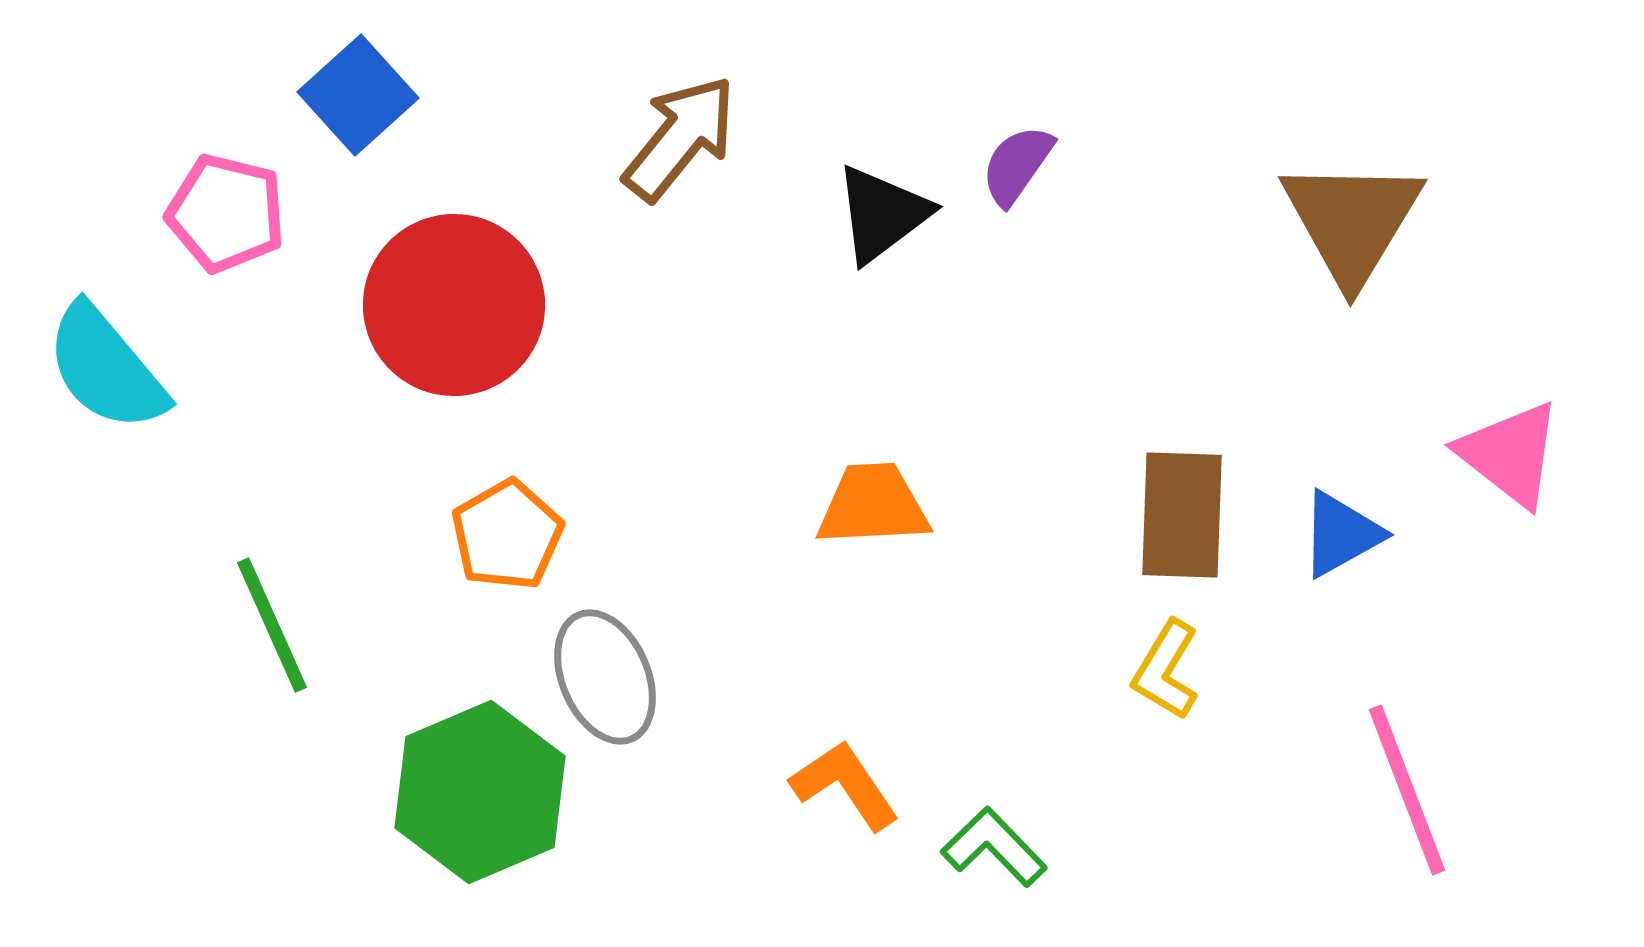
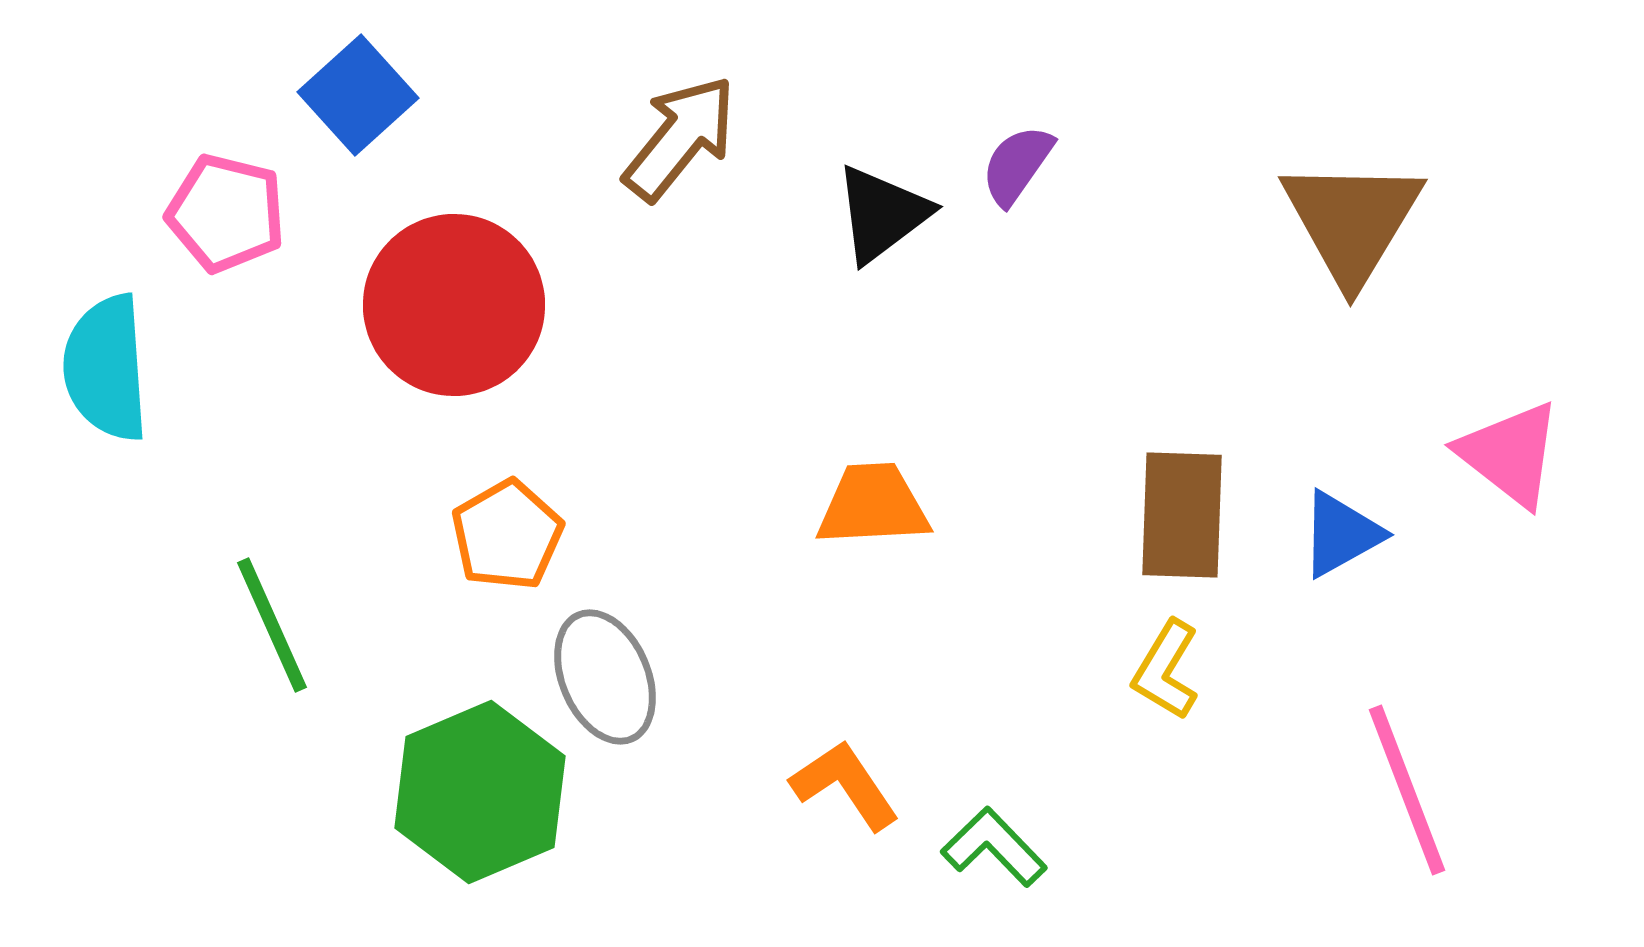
cyan semicircle: rotated 36 degrees clockwise
